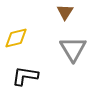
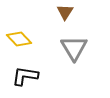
yellow diamond: moved 3 px right, 1 px down; rotated 60 degrees clockwise
gray triangle: moved 1 px right, 1 px up
